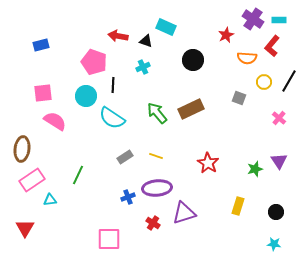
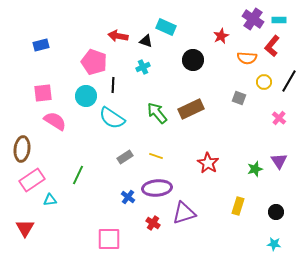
red star at (226, 35): moved 5 px left, 1 px down
blue cross at (128, 197): rotated 32 degrees counterclockwise
